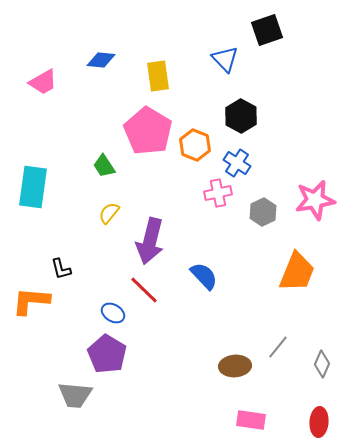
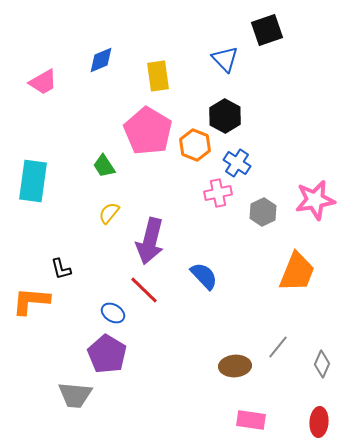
blue diamond: rotated 28 degrees counterclockwise
black hexagon: moved 16 px left
cyan rectangle: moved 6 px up
